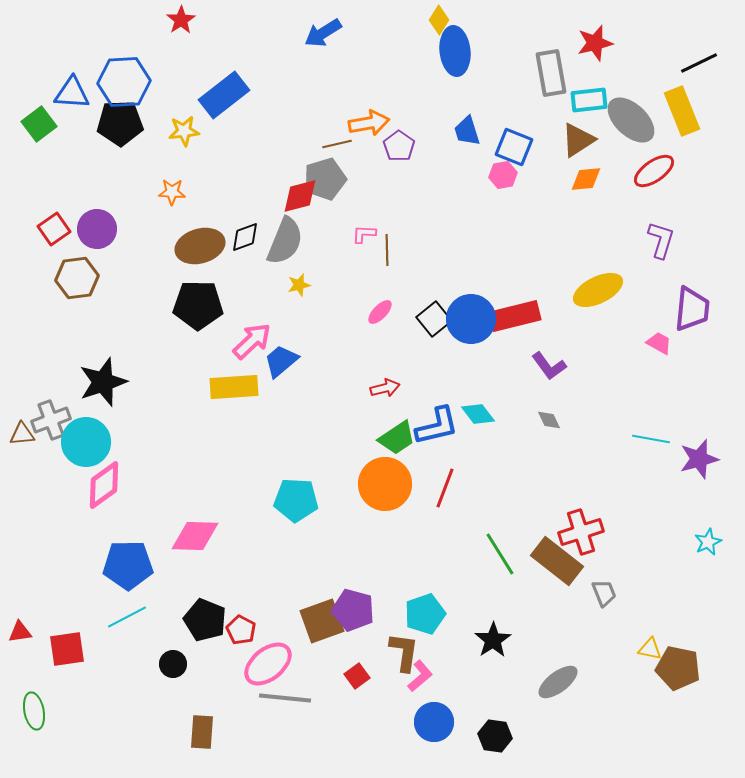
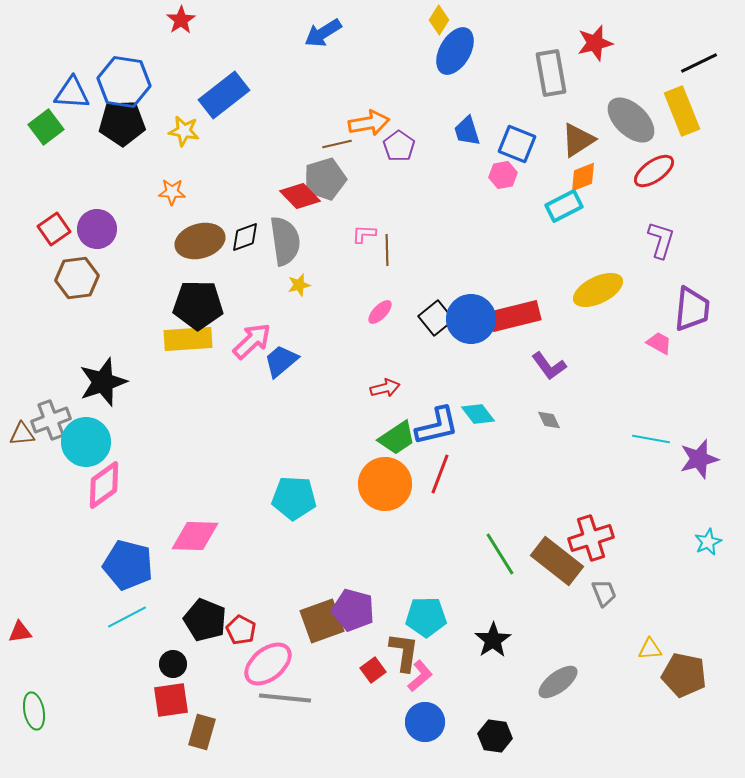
blue ellipse at (455, 51): rotated 36 degrees clockwise
blue hexagon at (124, 82): rotated 12 degrees clockwise
cyan rectangle at (589, 100): moved 25 px left, 106 px down; rotated 21 degrees counterclockwise
black pentagon at (120, 123): moved 2 px right
green square at (39, 124): moved 7 px right, 3 px down
yellow star at (184, 131): rotated 16 degrees clockwise
blue square at (514, 147): moved 3 px right, 3 px up
orange diamond at (586, 179): moved 3 px left, 2 px up; rotated 16 degrees counterclockwise
red diamond at (300, 196): rotated 60 degrees clockwise
gray semicircle at (285, 241): rotated 30 degrees counterclockwise
brown ellipse at (200, 246): moved 5 px up
black square at (434, 319): moved 2 px right, 1 px up
yellow rectangle at (234, 387): moved 46 px left, 48 px up
red line at (445, 488): moved 5 px left, 14 px up
cyan pentagon at (296, 500): moved 2 px left, 2 px up
red cross at (581, 532): moved 10 px right, 6 px down
blue pentagon at (128, 565): rotated 15 degrees clockwise
cyan pentagon at (425, 614): moved 1 px right, 3 px down; rotated 18 degrees clockwise
red square at (67, 649): moved 104 px right, 51 px down
yellow triangle at (650, 649): rotated 15 degrees counterclockwise
brown pentagon at (678, 668): moved 6 px right, 7 px down
red square at (357, 676): moved 16 px right, 6 px up
blue circle at (434, 722): moved 9 px left
brown rectangle at (202, 732): rotated 12 degrees clockwise
